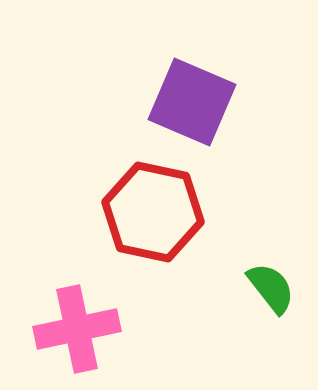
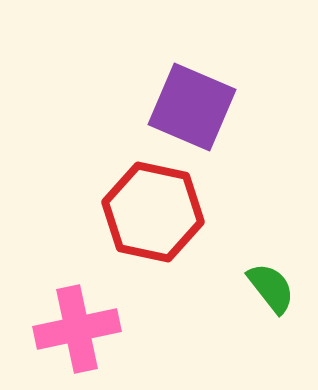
purple square: moved 5 px down
